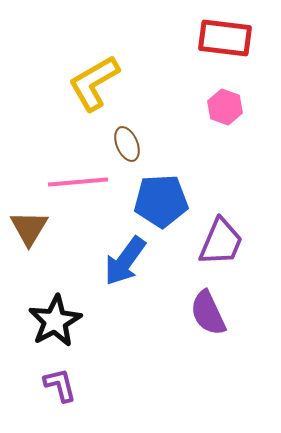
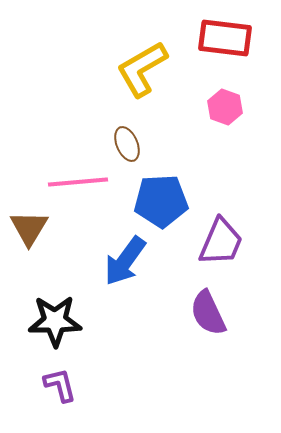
yellow L-shape: moved 48 px right, 14 px up
black star: rotated 28 degrees clockwise
